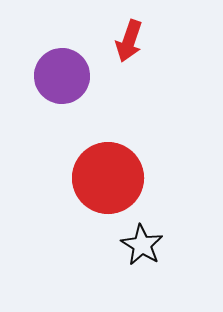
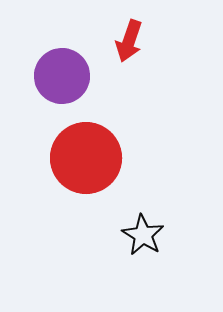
red circle: moved 22 px left, 20 px up
black star: moved 1 px right, 10 px up
